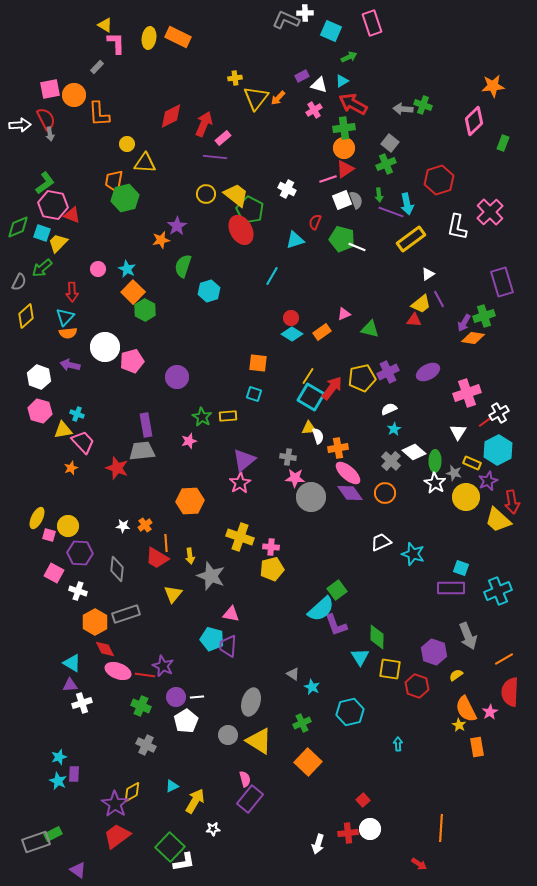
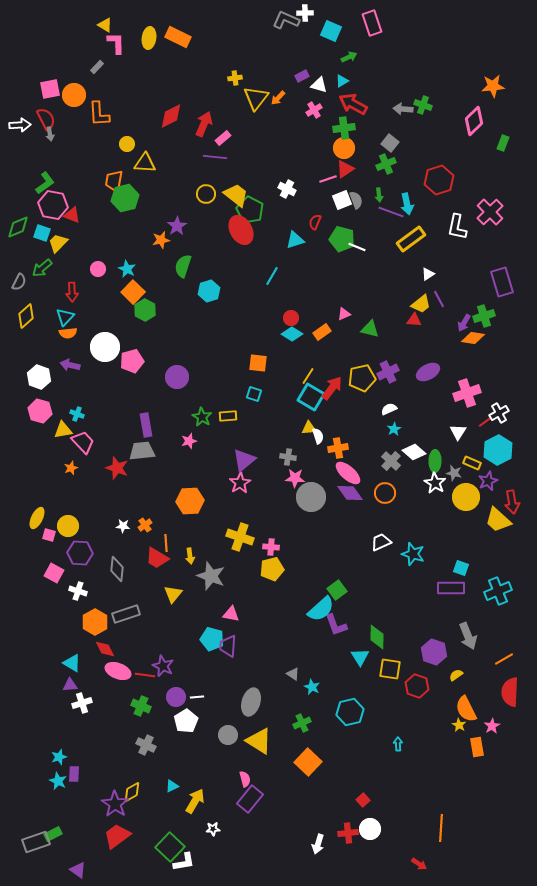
pink star at (490, 712): moved 2 px right, 14 px down
